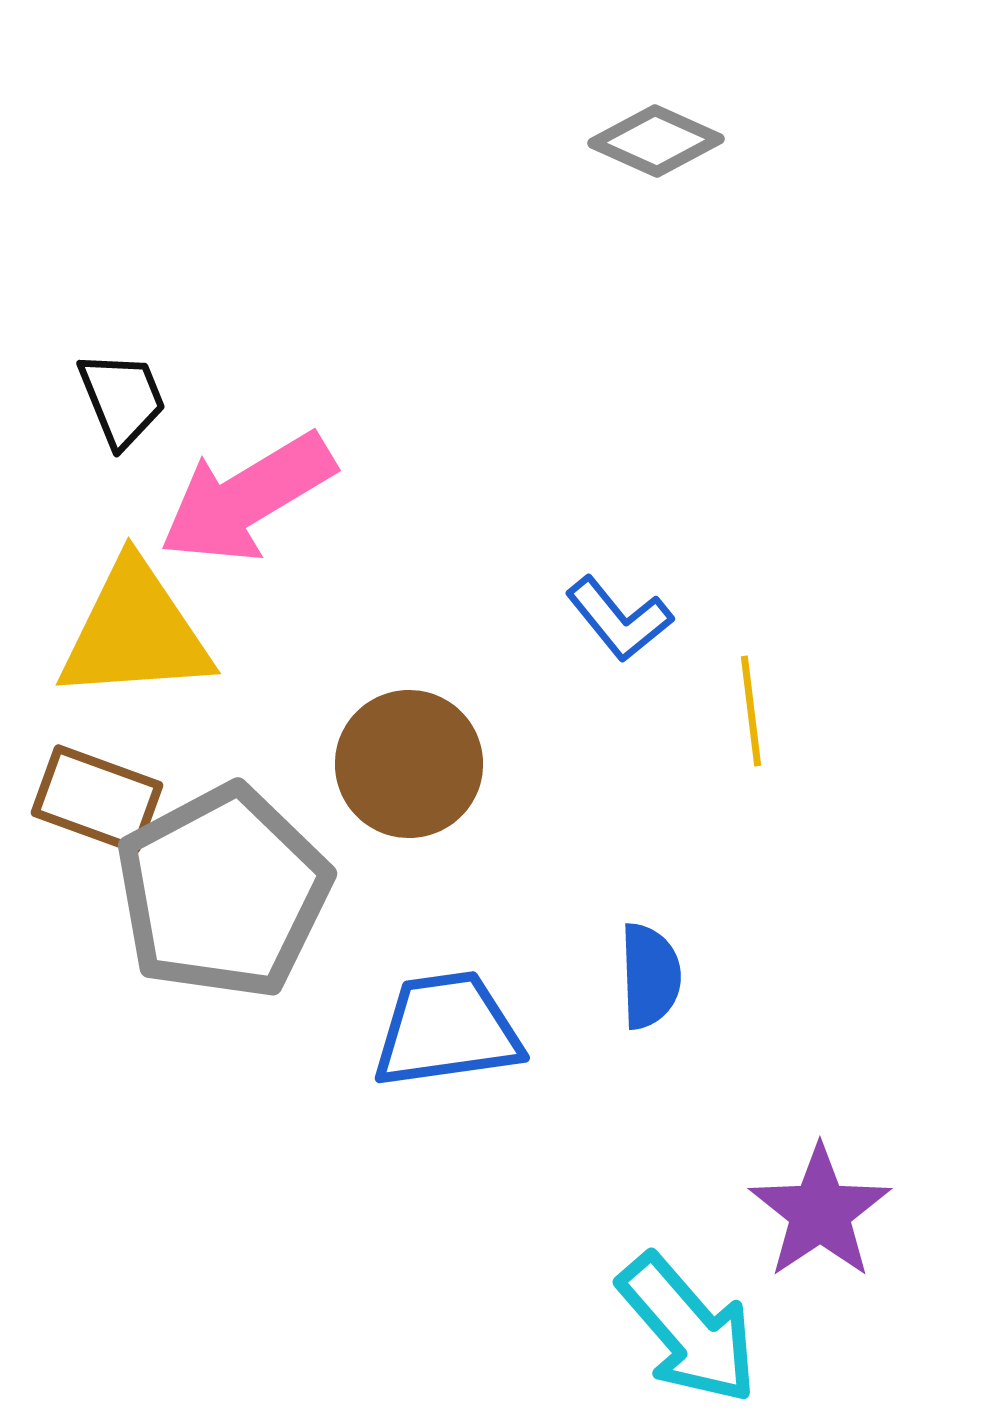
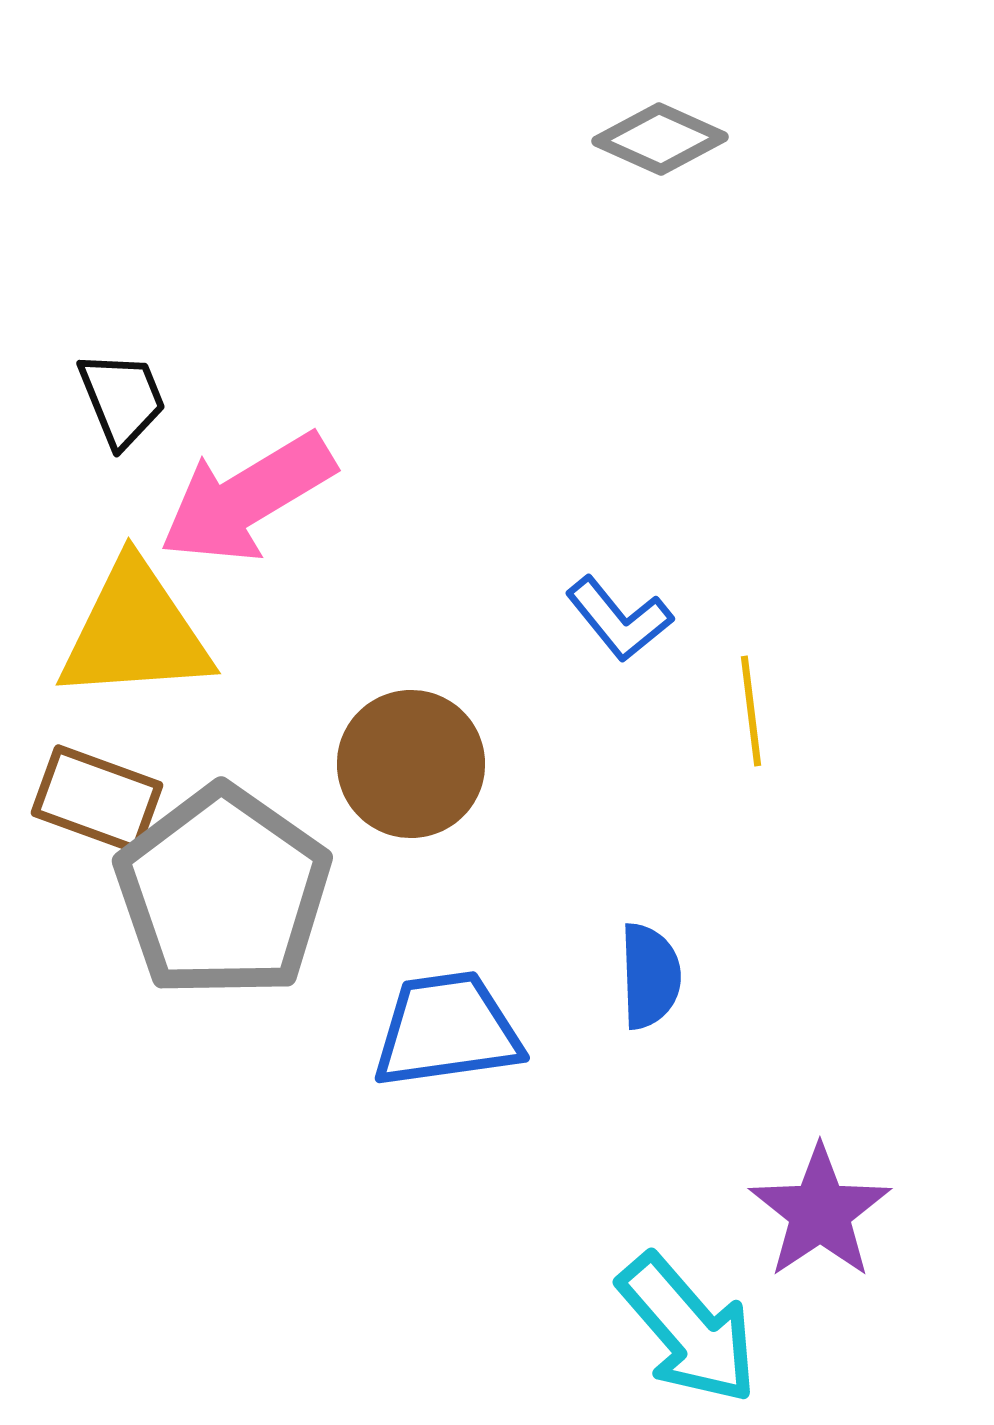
gray diamond: moved 4 px right, 2 px up
brown circle: moved 2 px right
gray pentagon: rotated 9 degrees counterclockwise
